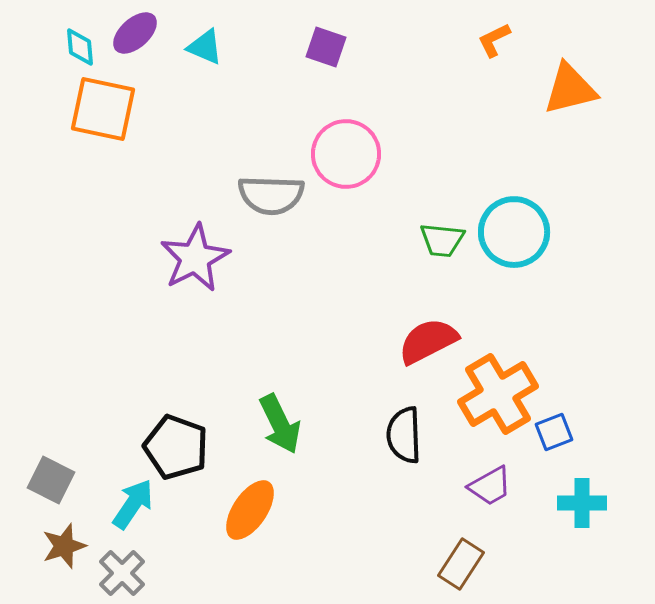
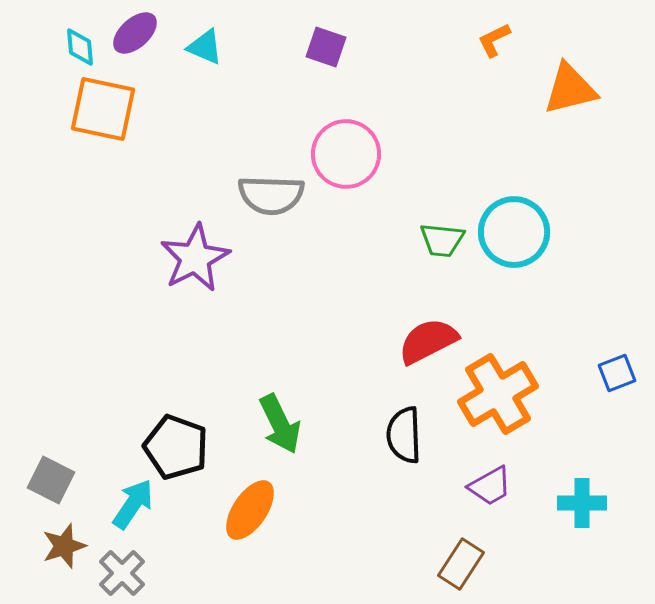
blue square: moved 63 px right, 59 px up
